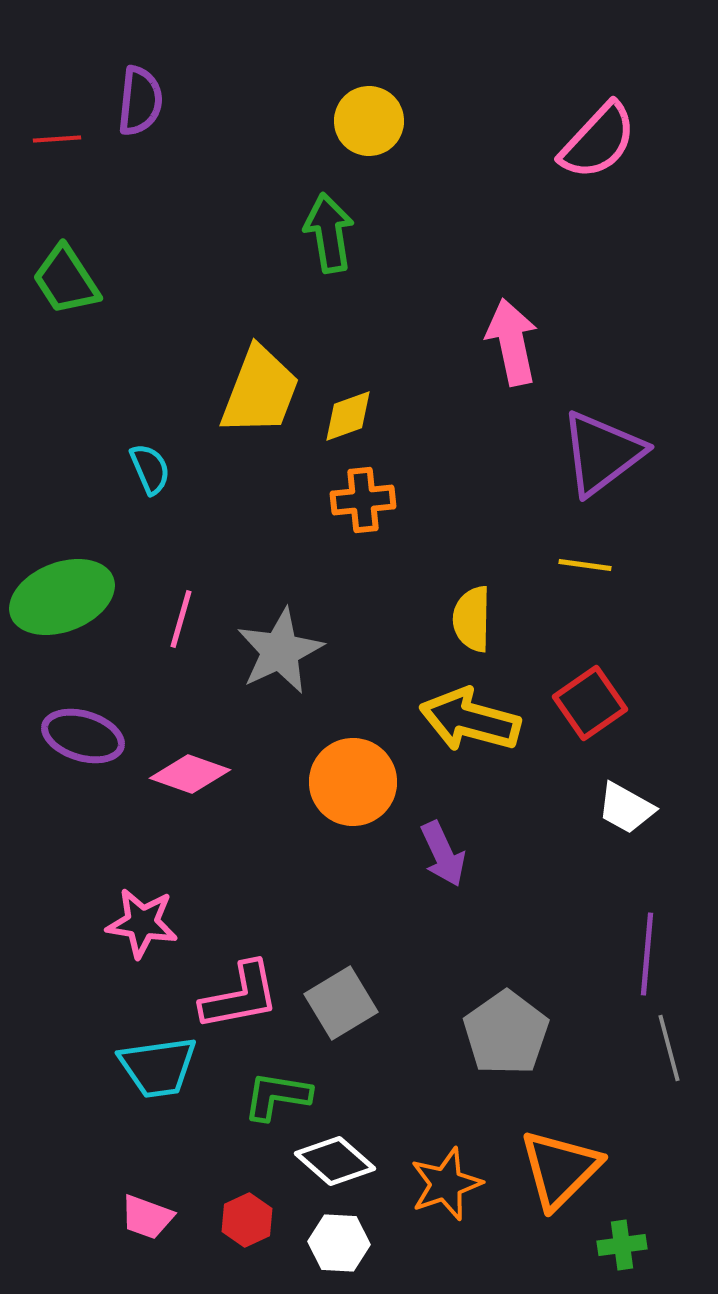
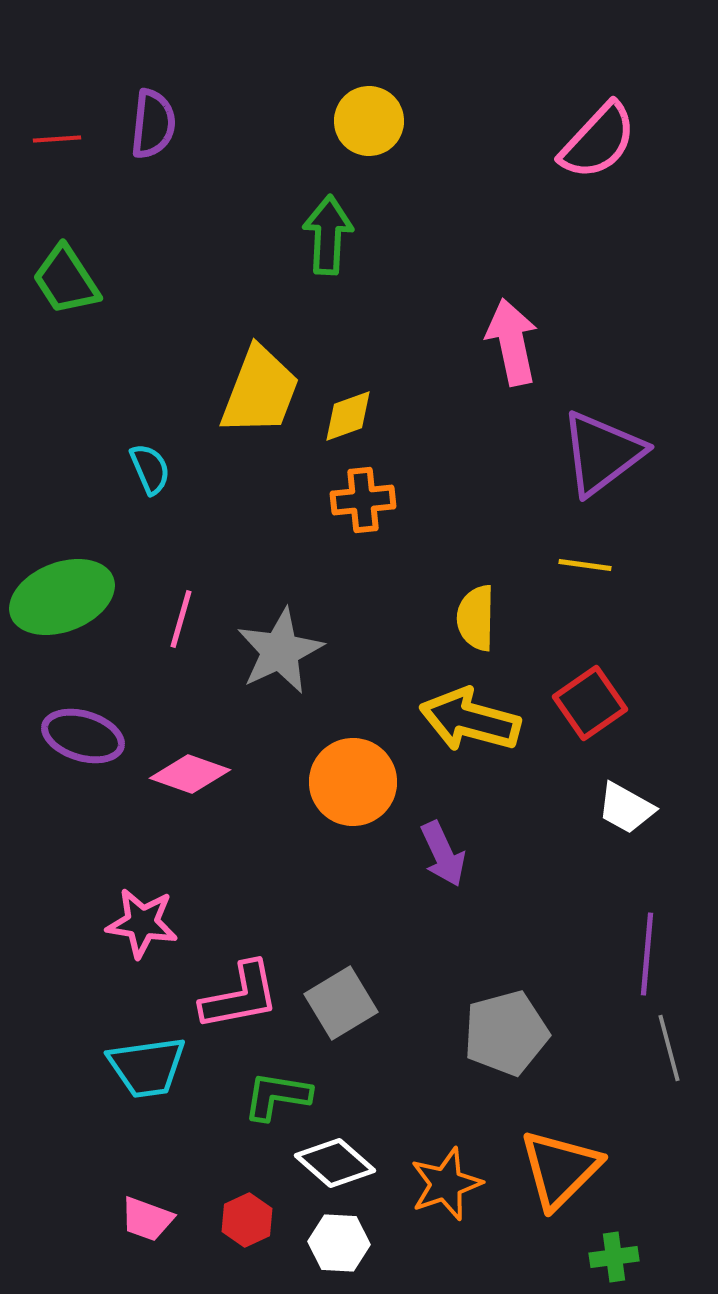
purple semicircle: moved 13 px right, 23 px down
green arrow: moved 1 px left, 2 px down; rotated 12 degrees clockwise
yellow semicircle: moved 4 px right, 1 px up
gray pentagon: rotated 20 degrees clockwise
cyan trapezoid: moved 11 px left
white diamond: moved 2 px down
pink trapezoid: moved 2 px down
green cross: moved 8 px left, 12 px down
